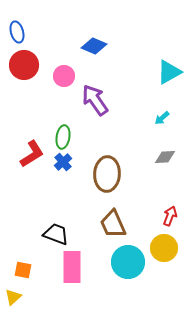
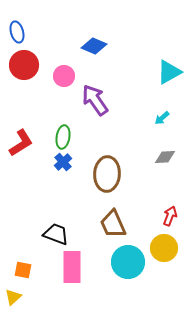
red L-shape: moved 11 px left, 11 px up
